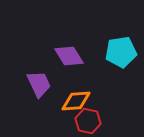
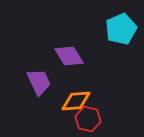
cyan pentagon: moved 23 px up; rotated 16 degrees counterclockwise
purple trapezoid: moved 2 px up
red hexagon: moved 2 px up
